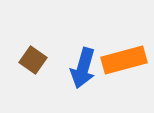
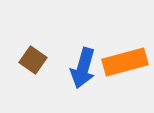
orange rectangle: moved 1 px right, 2 px down
